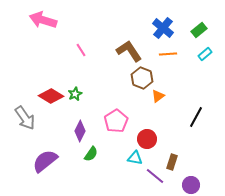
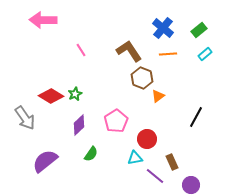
pink arrow: rotated 16 degrees counterclockwise
purple diamond: moved 1 px left, 6 px up; rotated 20 degrees clockwise
cyan triangle: rotated 21 degrees counterclockwise
brown rectangle: rotated 42 degrees counterclockwise
